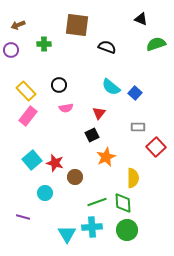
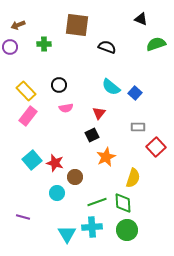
purple circle: moved 1 px left, 3 px up
yellow semicircle: rotated 18 degrees clockwise
cyan circle: moved 12 px right
